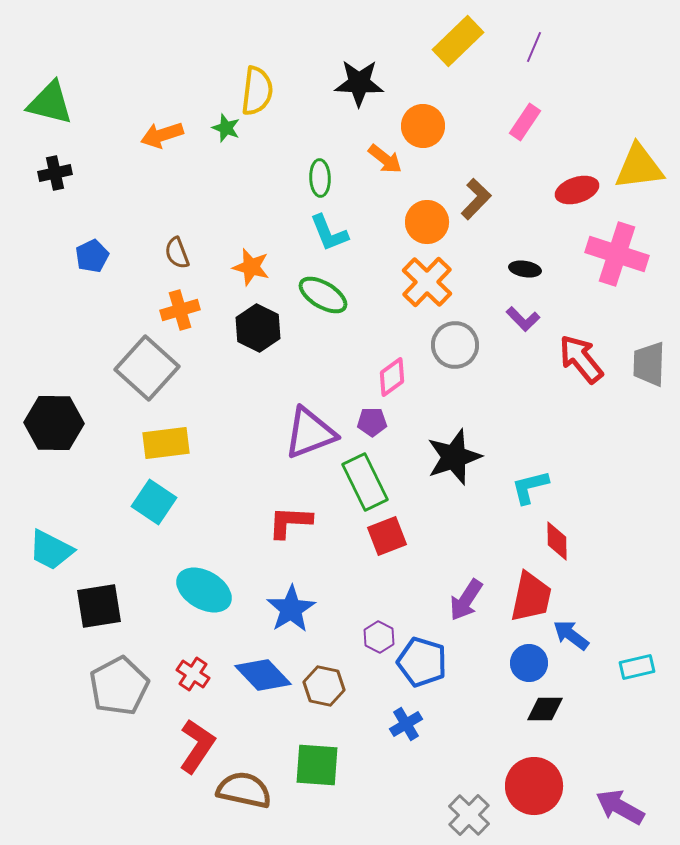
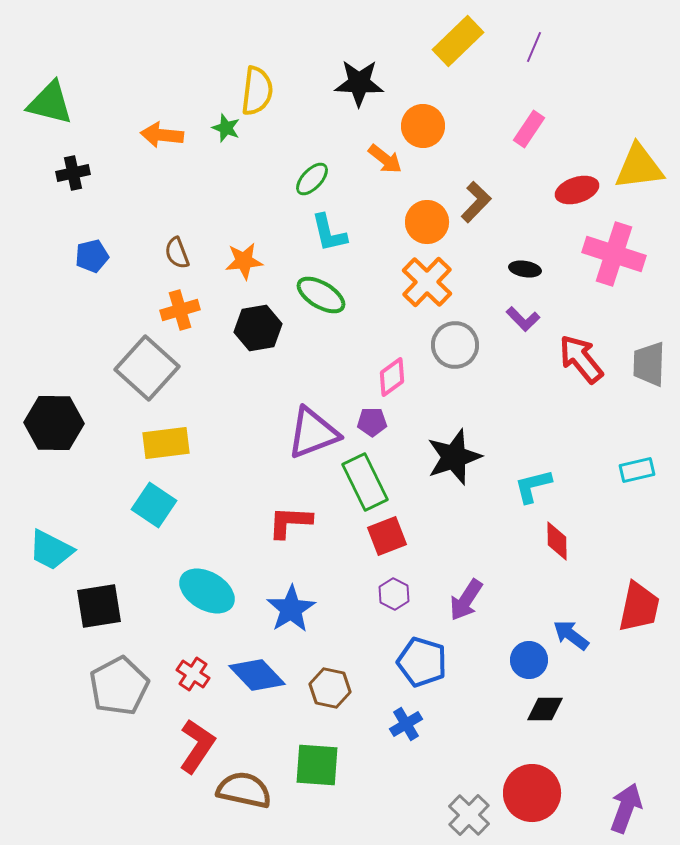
pink rectangle at (525, 122): moved 4 px right, 7 px down
orange arrow at (162, 135): rotated 24 degrees clockwise
black cross at (55, 173): moved 18 px right
green ellipse at (320, 178): moved 8 px left, 1 px down; rotated 45 degrees clockwise
brown L-shape at (476, 199): moved 3 px down
cyan L-shape at (329, 233): rotated 9 degrees clockwise
pink cross at (617, 254): moved 3 px left
blue pentagon at (92, 256): rotated 12 degrees clockwise
orange star at (251, 267): moved 7 px left, 6 px up; rotated 21 degrees counterclockwise
green ellipse at (323, 295): moved 2 px left
black hexagon at (258, 328): rotated 24 degrees clockwise
purple triangle at (310, 433): moved 3 px right
cyan L-shape at (530, 487): moved 3 px right, 1 px up
cyan square at (154, 502): moved 3 px down
cyan ellipse at (204, 590): moved 3 px right, 1 px down
red trapezoid at (531, 597): moved 108 px right, 10 px down
purple hexagon at (379, 637): moved 15 px right, 43 px up
blue circle at (529, 663): moved 3 px up
cyan rectangle at (637, 667): moved 197 px up
blue diamond at (263, 675): moved 6 px left
brown hexagon at (324, 686): moved 6 px right, 2 px down
red circle at (534, 786): moved 2 px left, 7 px down
purple arrow at (620, 807): moved 6 px right, 1 px down; rotated 81 degrees clockwise
